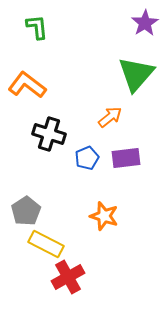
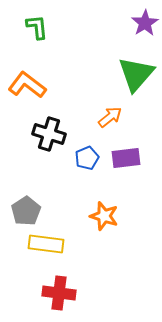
yellow rectangle: rotated 20 degrees counterclockwise
red cross: moved 9 px left, 16 px down; rotated 36 degrees clockwise
